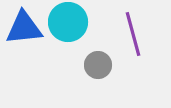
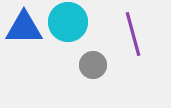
blue triangle: rotated 6 degrees clockwise
gray circle: moved 5 px left
